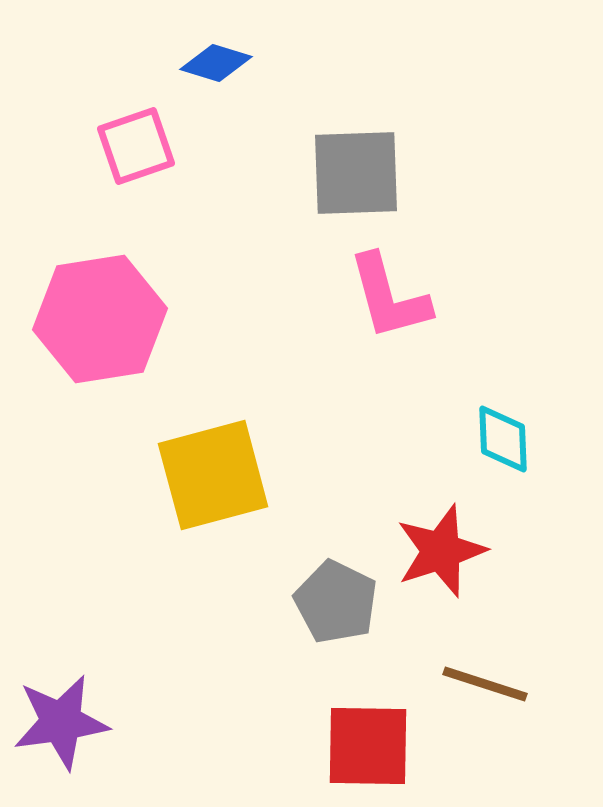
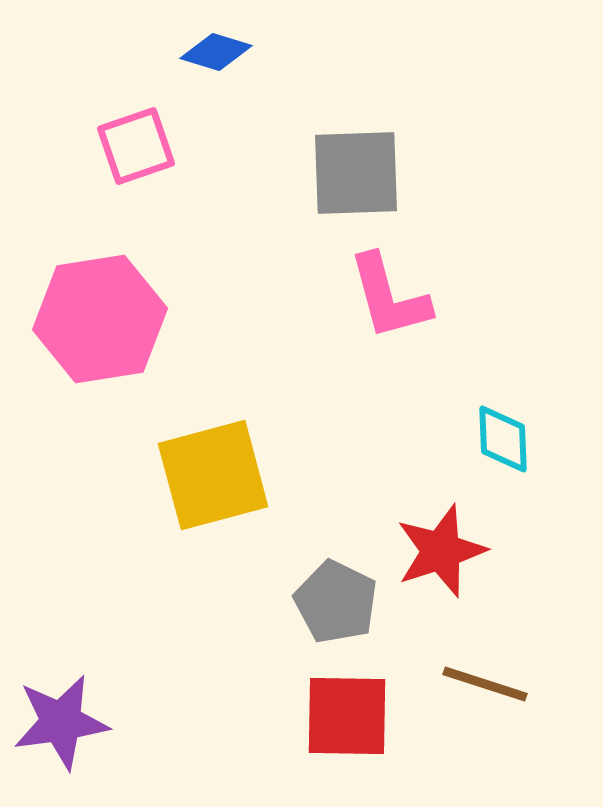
blue diamond: moved 11 px up
red square: moved 21 px left, 30 px up
